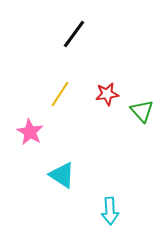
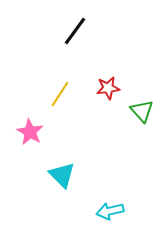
black line: moved 1 px right, 3 px up
red star: moved 1 px right, 6 px up
cyan triangle: rotated 12 degrees clockwise
cyan arrow: rotated 80 degrees clockwise
